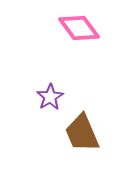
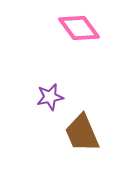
purple star: rotated 20 degrees clockwise
